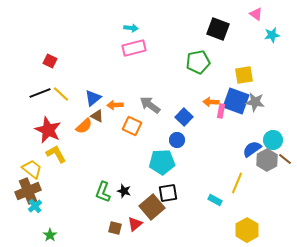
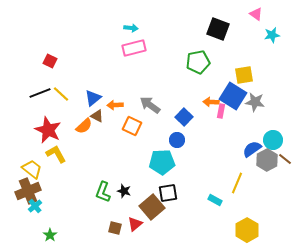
blue square at (236, 101): moved 3 px left, 5 px up; rotated 12 degrees clockwise
